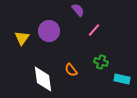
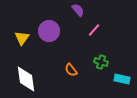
white diamond: moved 17 px left
